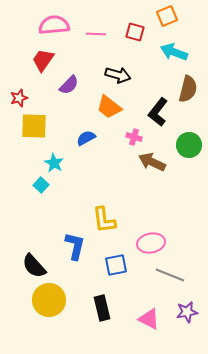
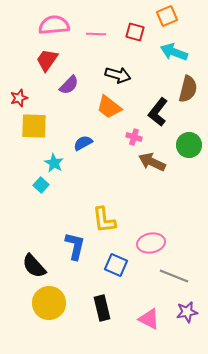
red trapezoid: moved 4 px right
blue semicircle: moved 3 px left, 5 px down
blue square: rotated 35 degrees clockwise
gray line: moved 4 px right, 1 px down
yellow circle: moved 3 px down
